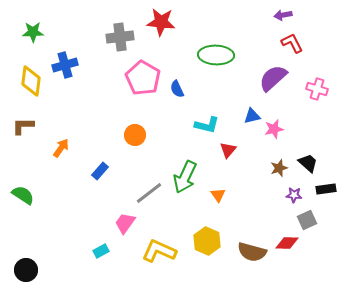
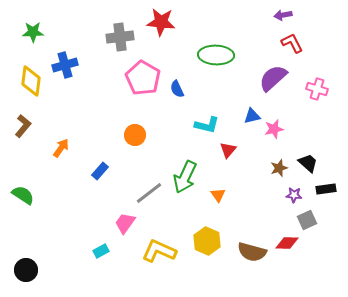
brown L-shape: rotated 130 degrees clockwise
